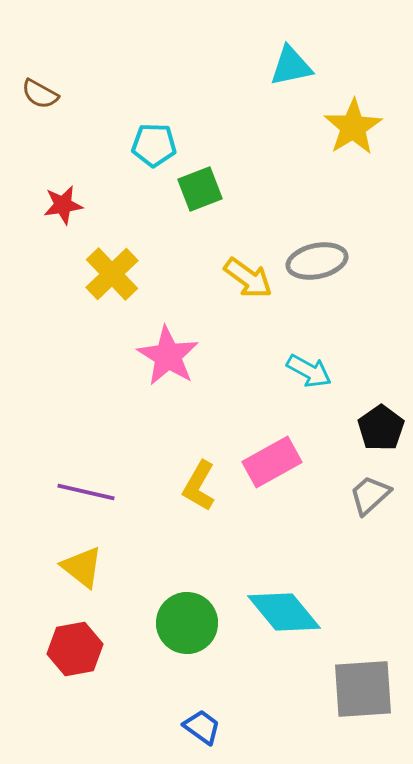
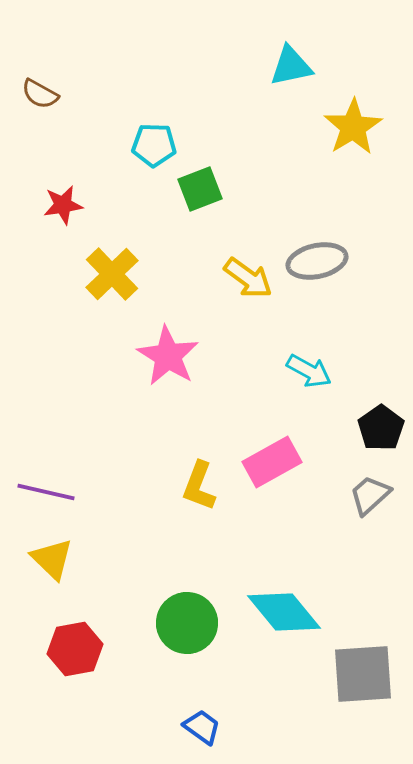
yellow L-shape: rotated 9 degrees counterclockwise
purple line: moved 40 px left
yellow triangle: moved 30 px left, 8 px up; rotated 6 degrees clockwise
gray square: moved 15 px up
